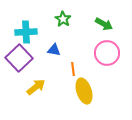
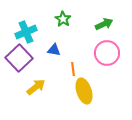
green arrow: rotated 54 degrees counterclockwise
cyan cross: rotated 20 degrees counterclockwise
